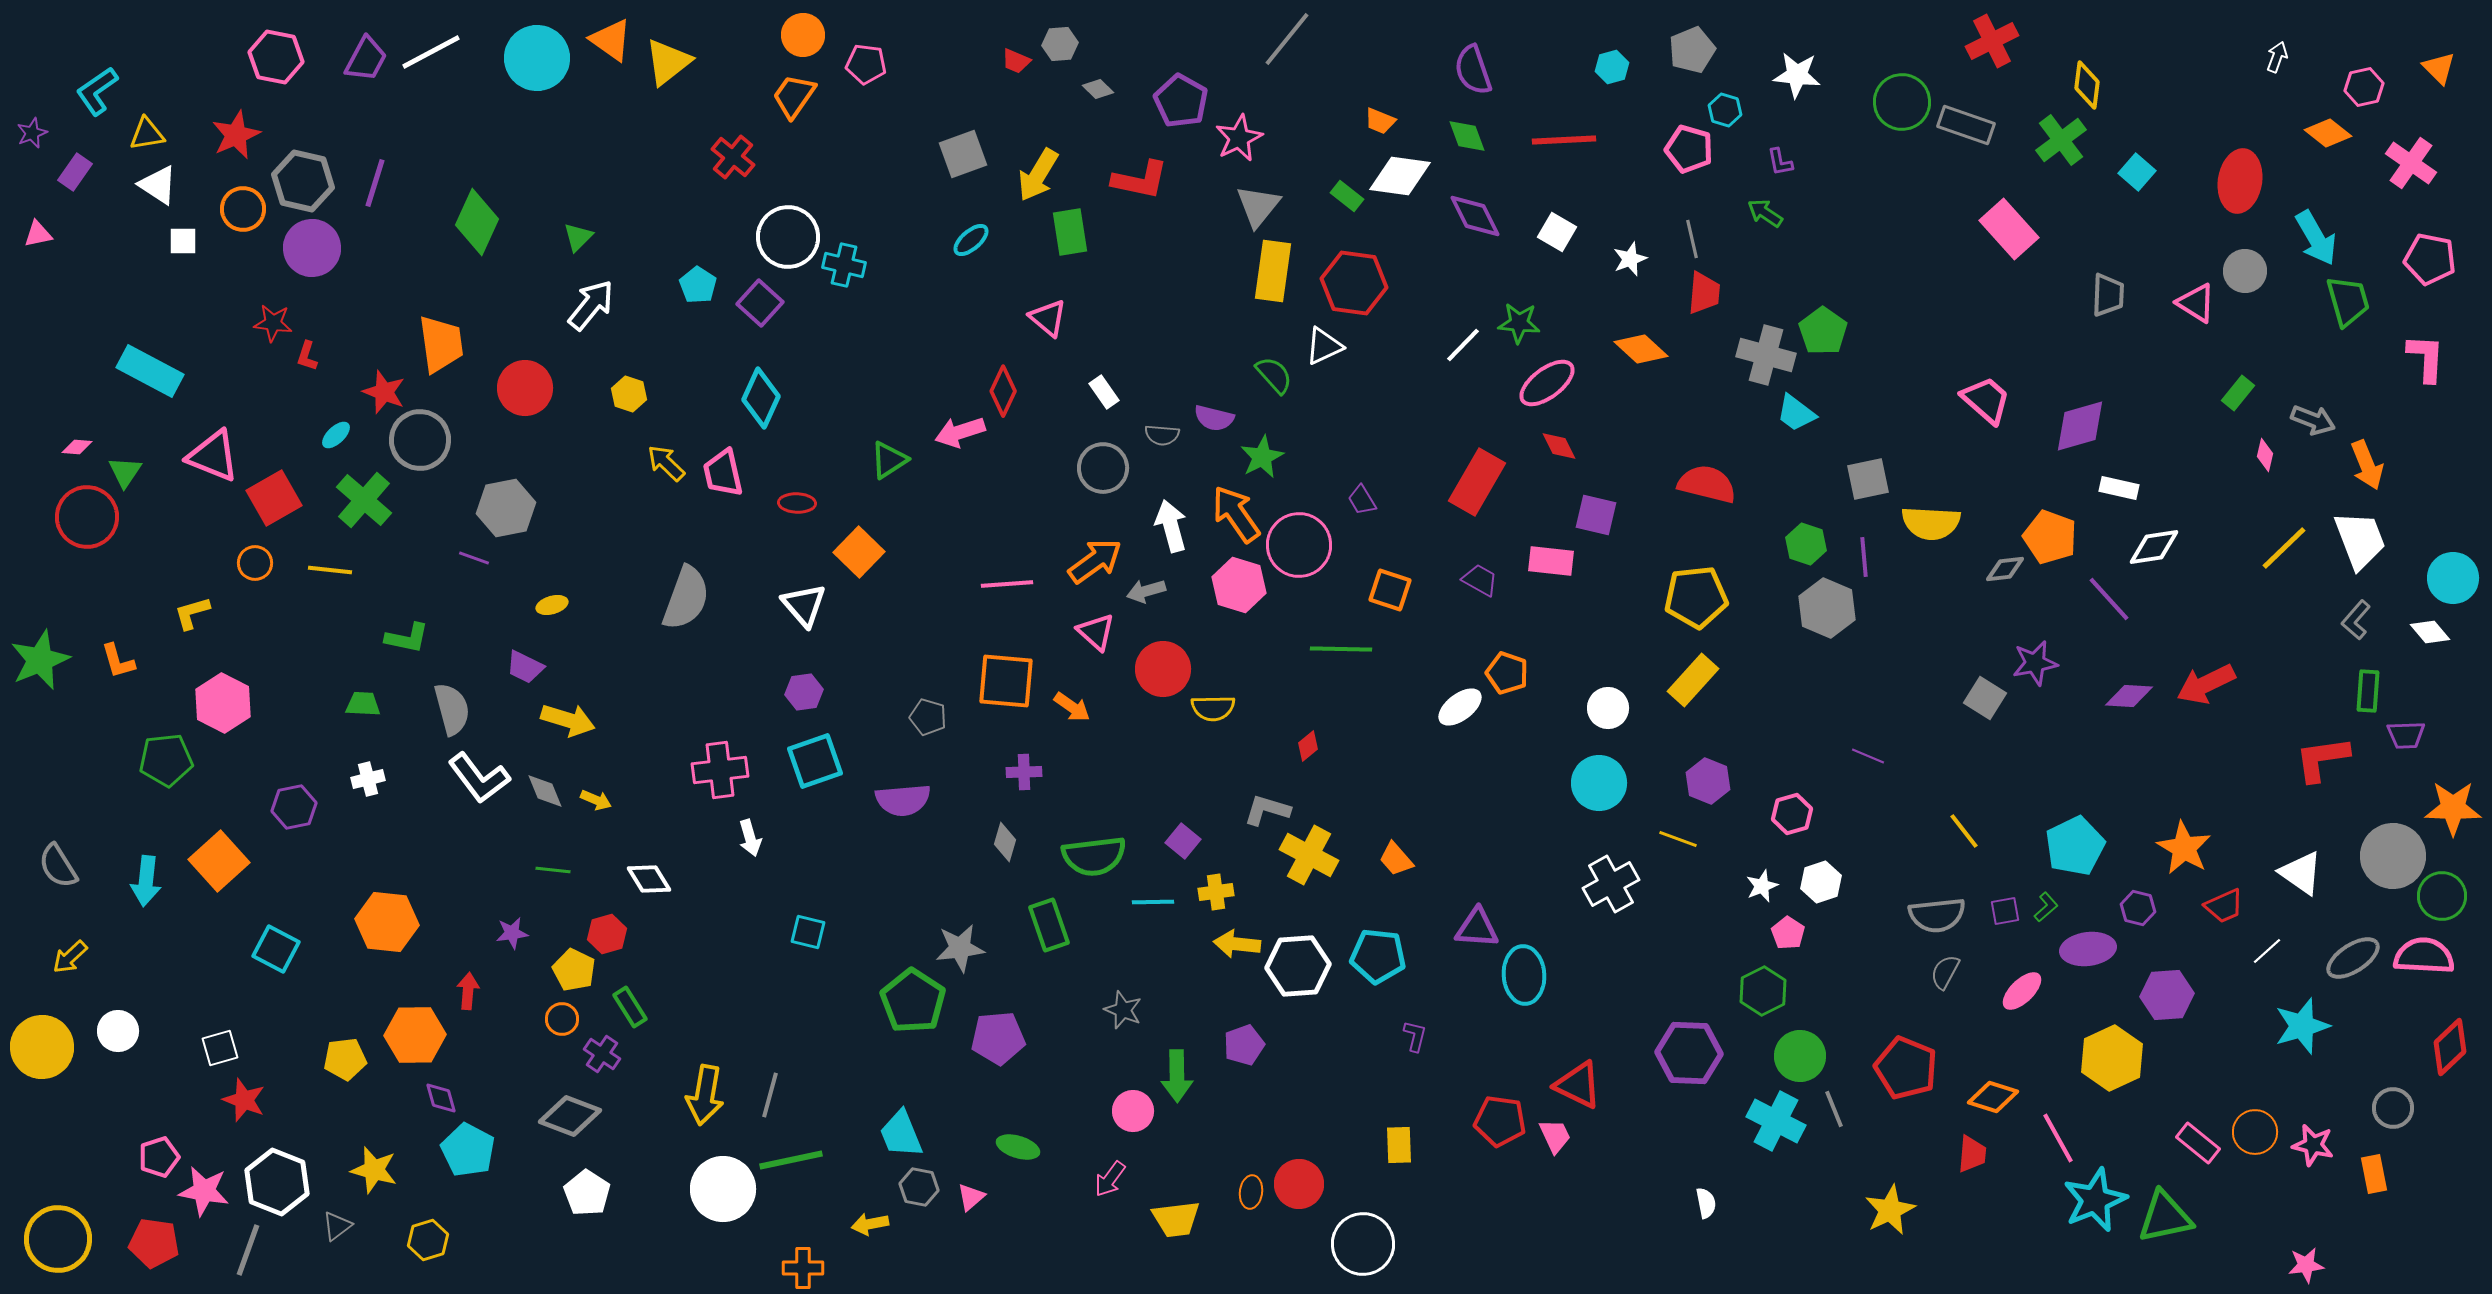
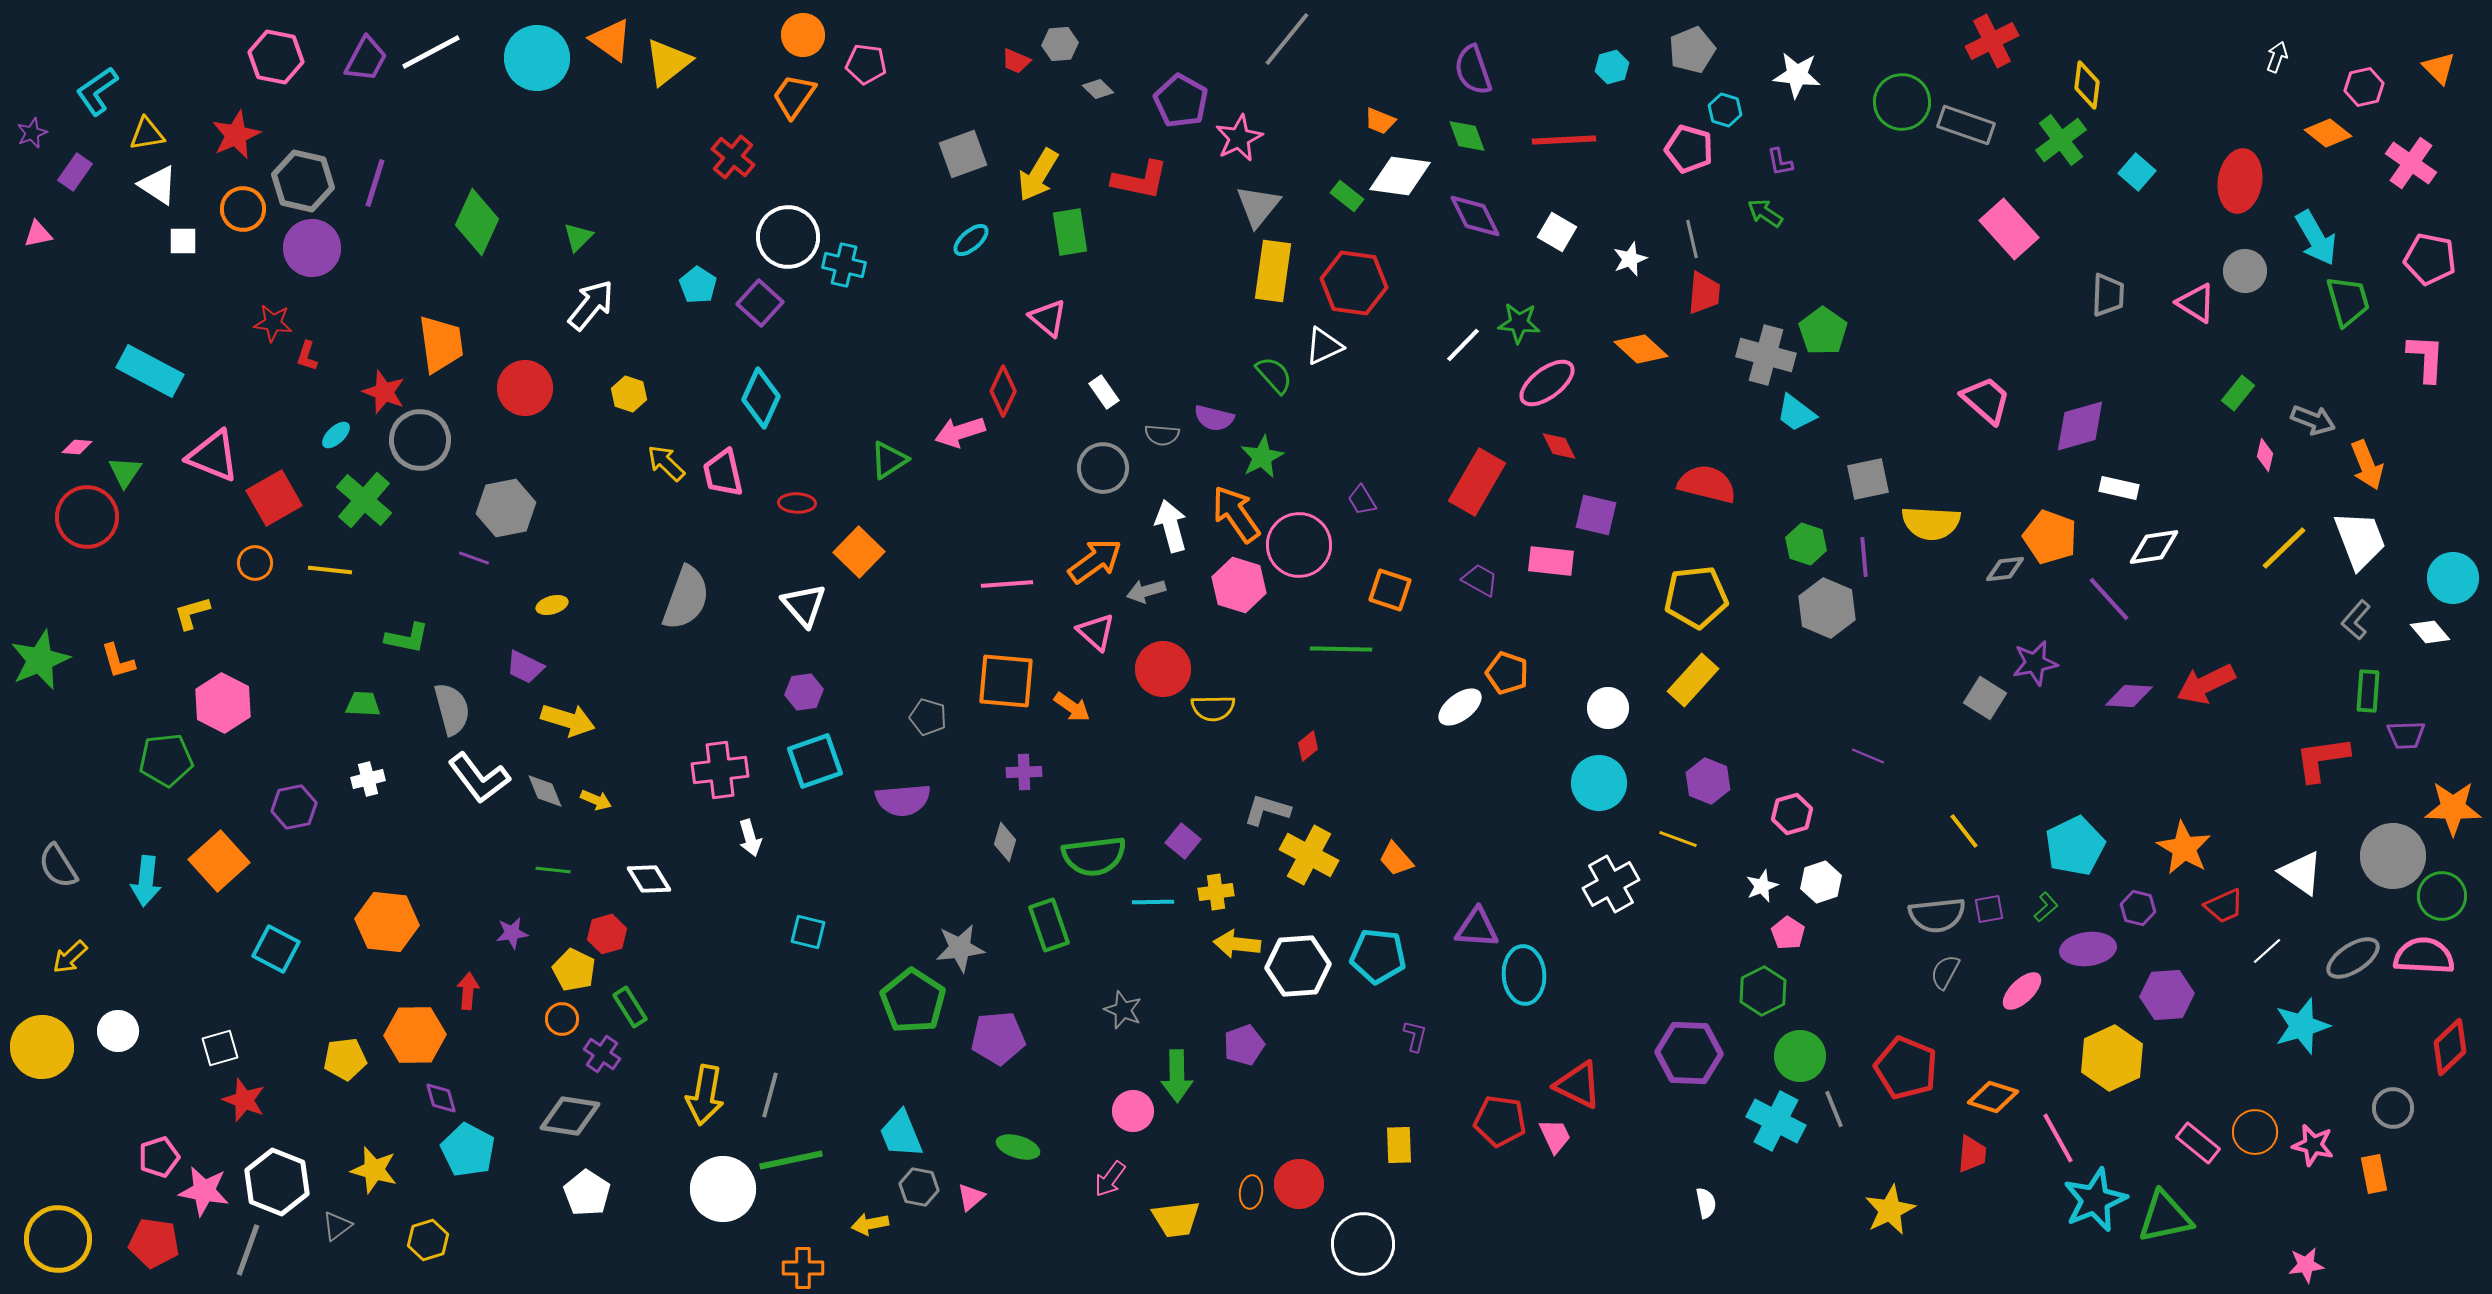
purple square at (2005, 911): moved 16 px left, 2 px up
gray diamond at (570, 1116): rotated 12 degrees counterclockwise
